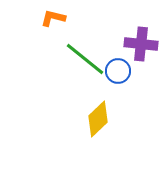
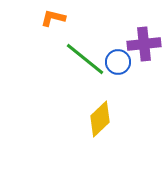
purple cross: moved 3 px right; rotated 12 degrees counterclockwise
blue circle: moved 9 px up
yellow diamond: moved 2 px right
